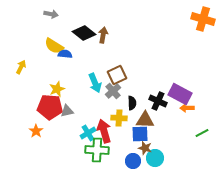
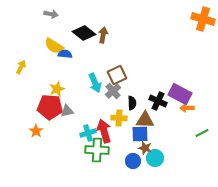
cyan cross: rotated 14 degrees clockwise
